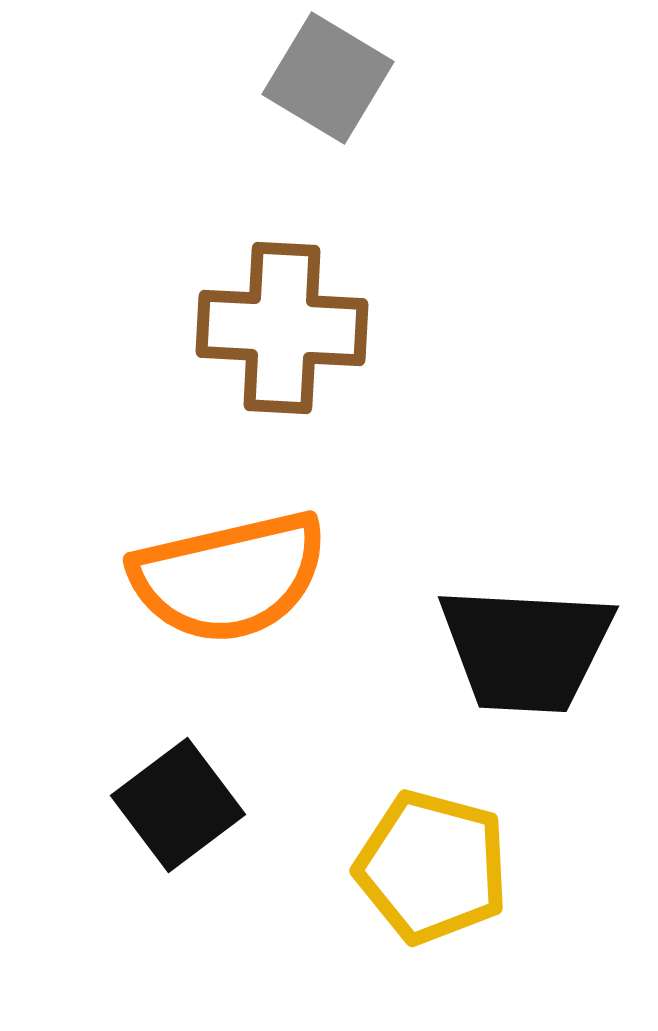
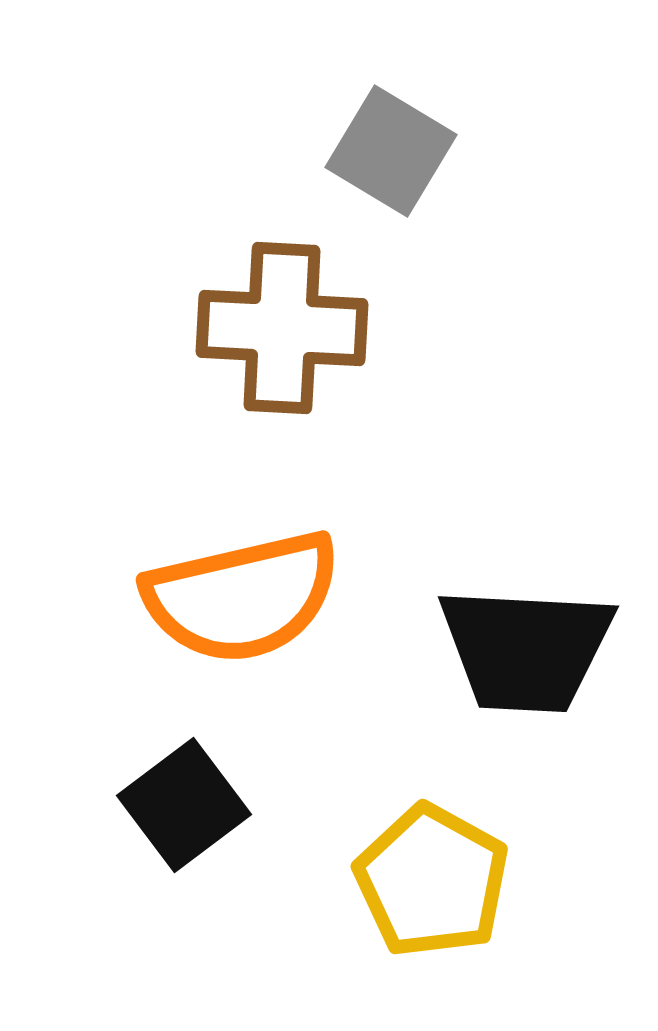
gray square: moved 63 px right, 73 px down
orange semicircle: moved 13 px right, 20 px down
black square: moved 6 px right
yellow pentagon: moved 14 px down; rotated 14 degrees clockwise
